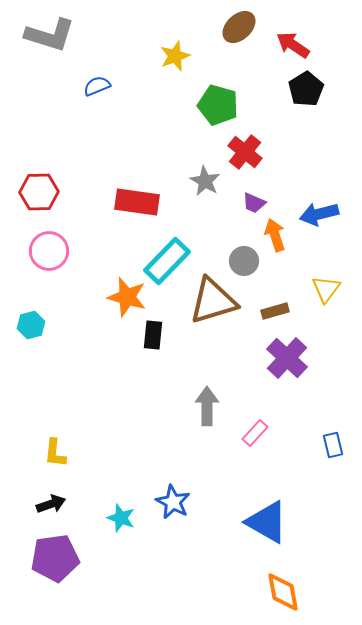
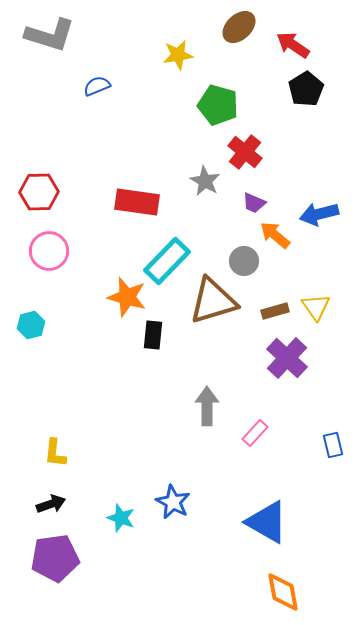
yellow star: moved 3 px right, 1 px up; rotated 12 degrees clockwise
orange arrow: rotated 32 degrees counterclockwise
yellow triangle: moved 10 px left, 18 px down; rotated 12 degrees counterclockwise
